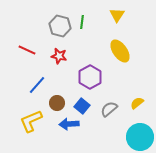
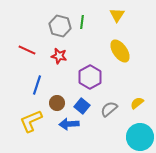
blue line: rotated 24 degrees counterclockwise
